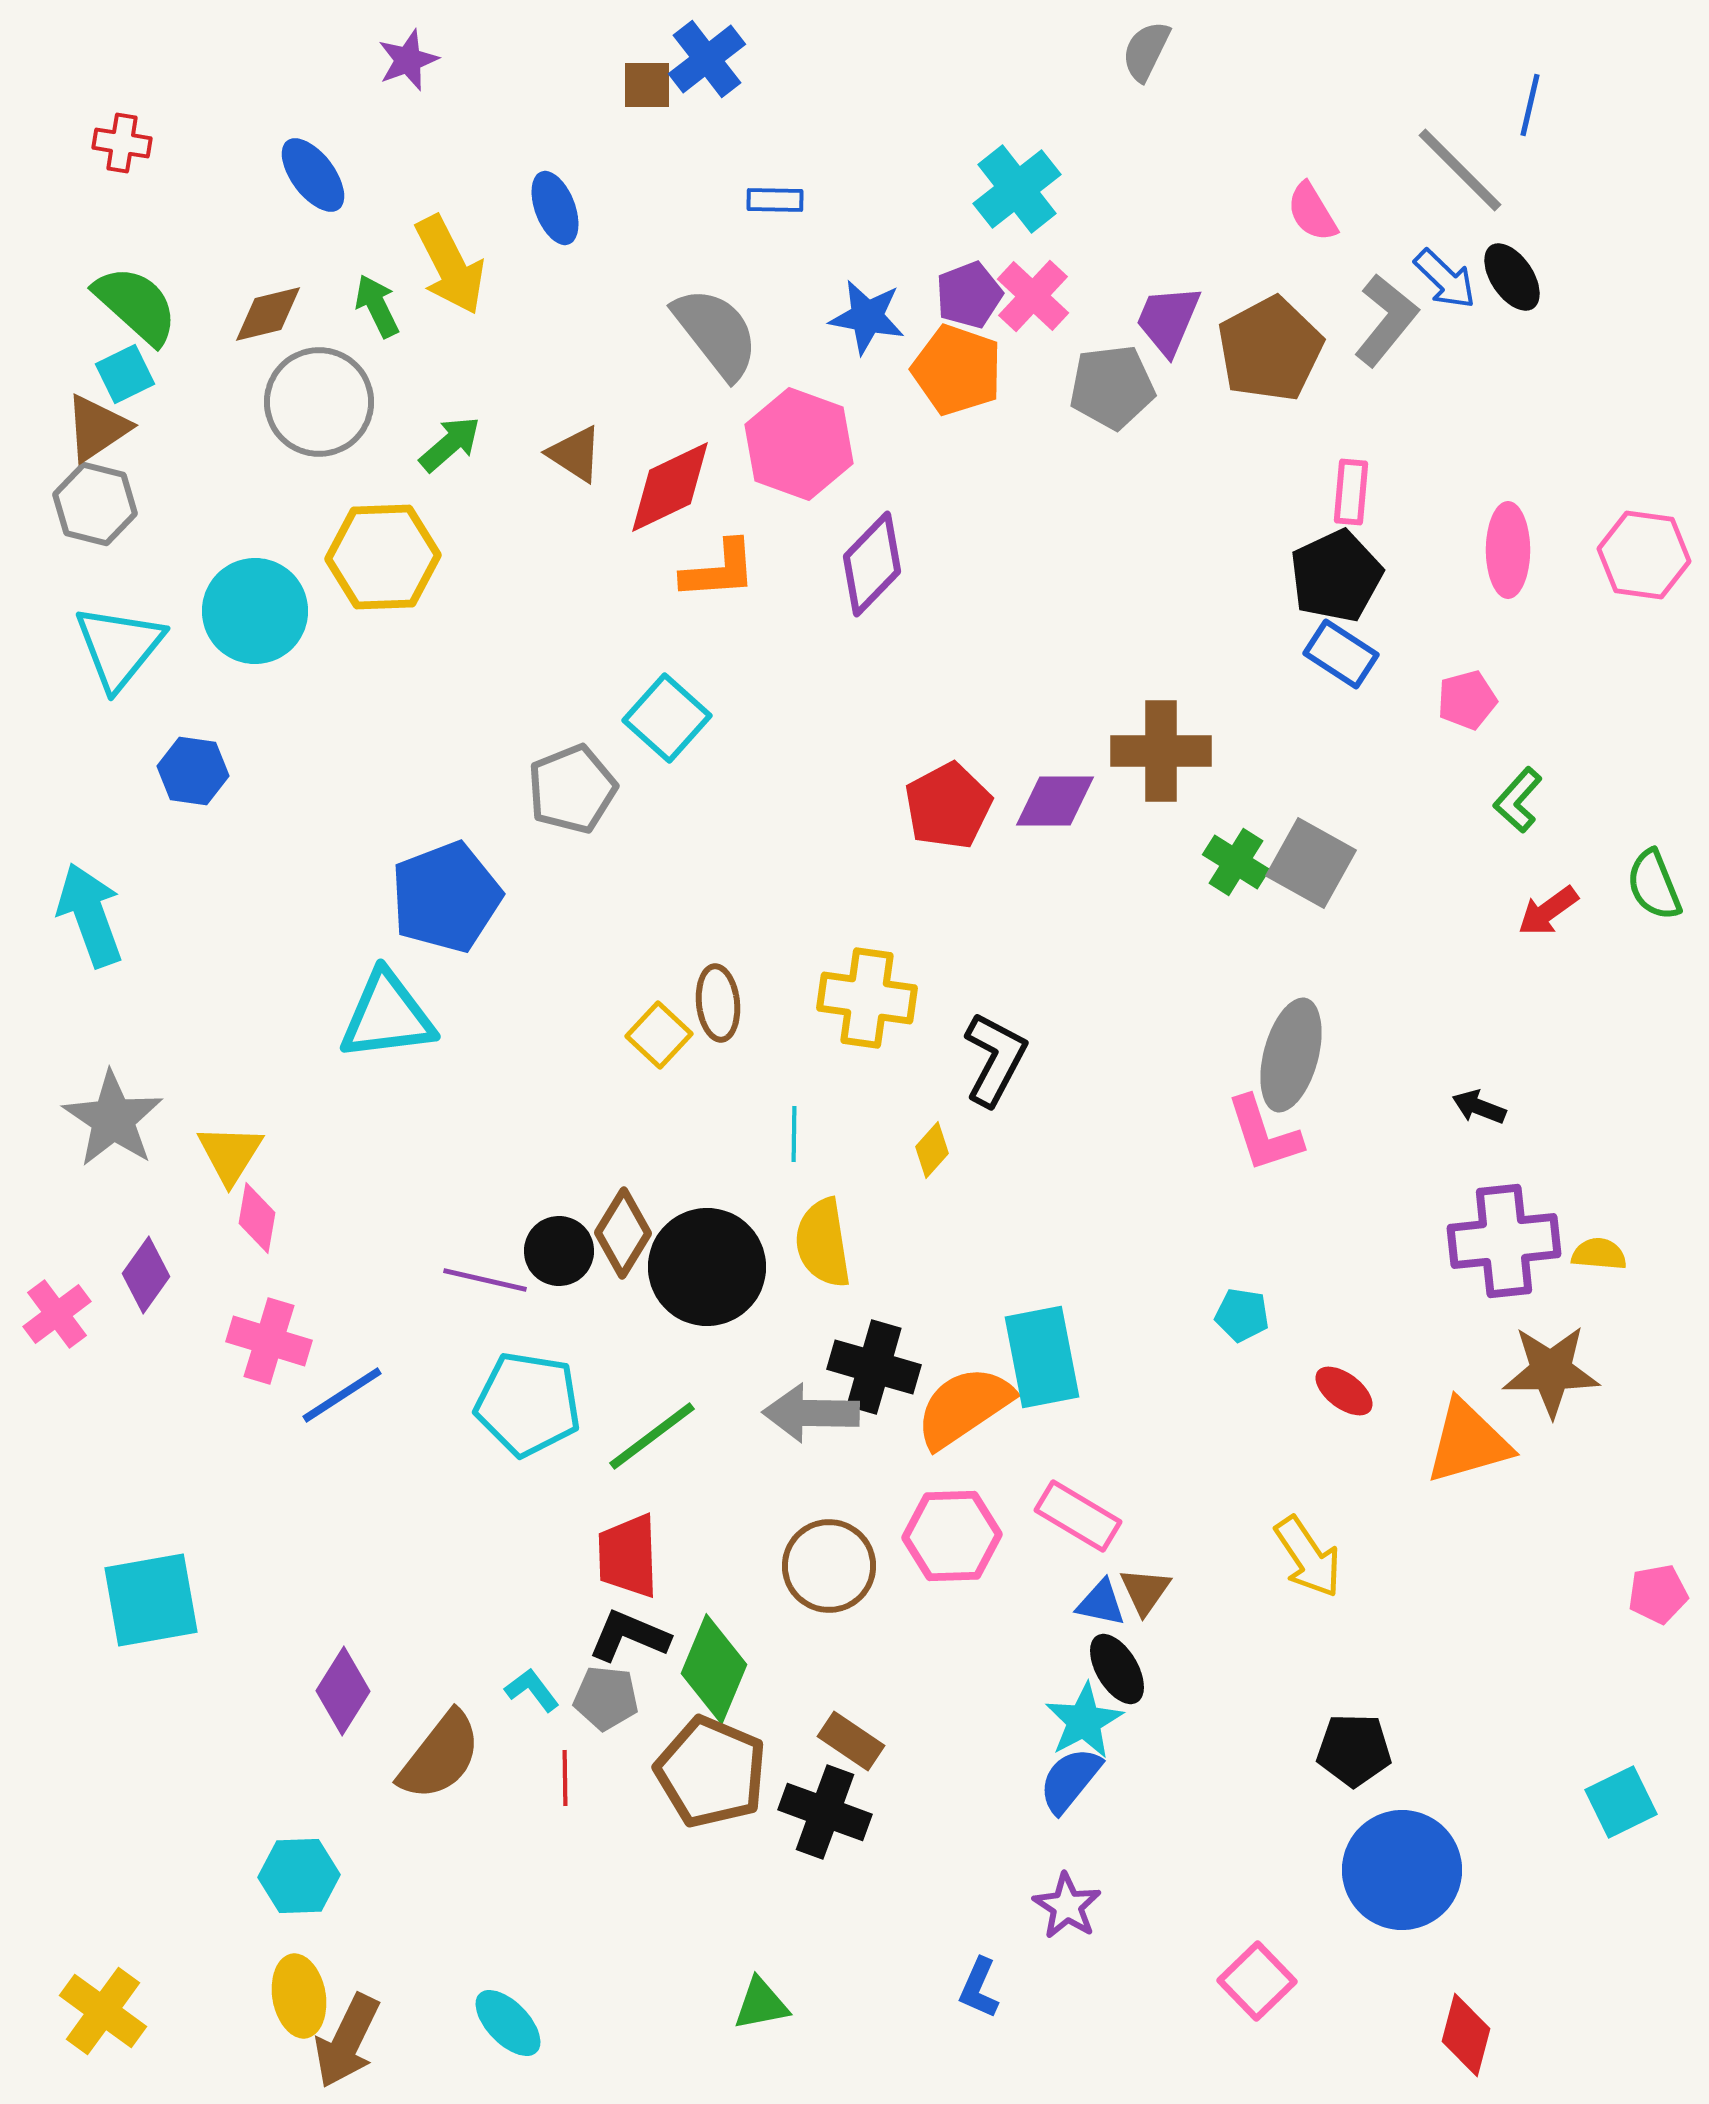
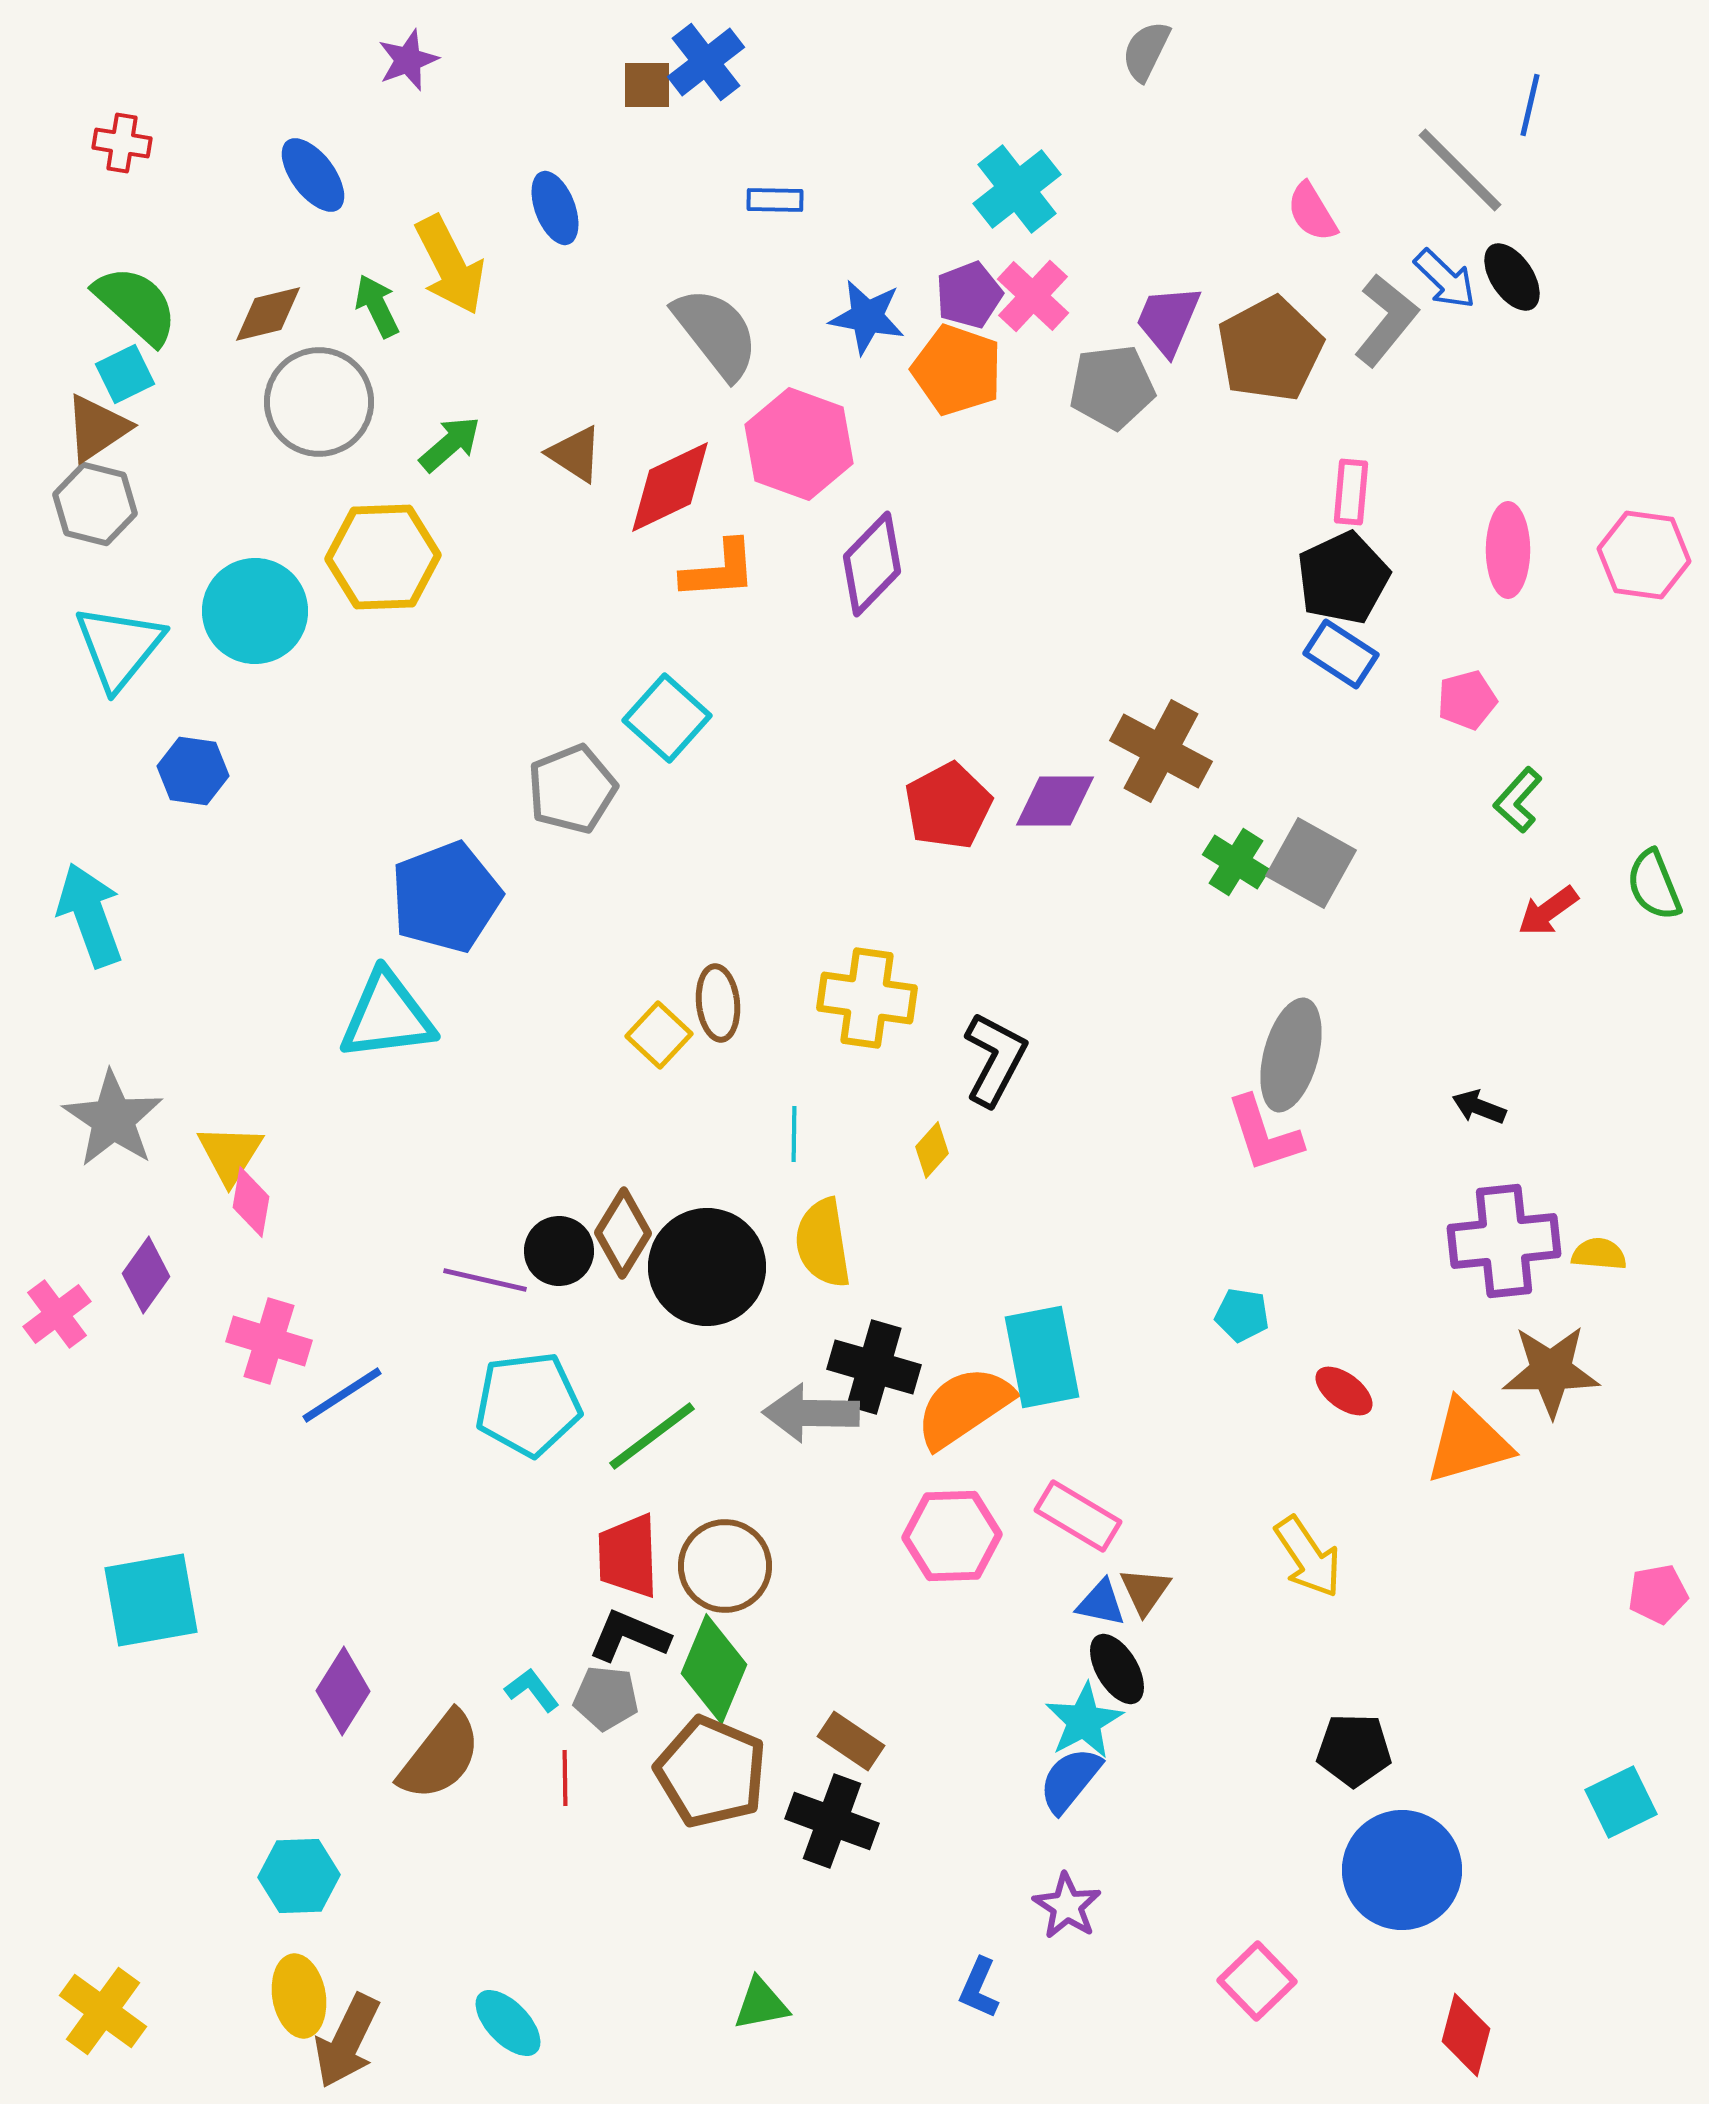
blue cross at (707, 59): moved 1 px left, 3 px down
black pentagon at (1336, 576): moved 7 px right, 2 px down
brown cross at (1161, 751): rotated 28 degrees clockwise
pink diamond at (257, 1218): moved 6 px left, 16 px up
cyan pentagon at (528, 1404): rotated 16 degrees counterclockwise
brown circle at (829, 1566): moved 104 px left
black cross at (825, 1812): moved 7 px right, 9 px down
